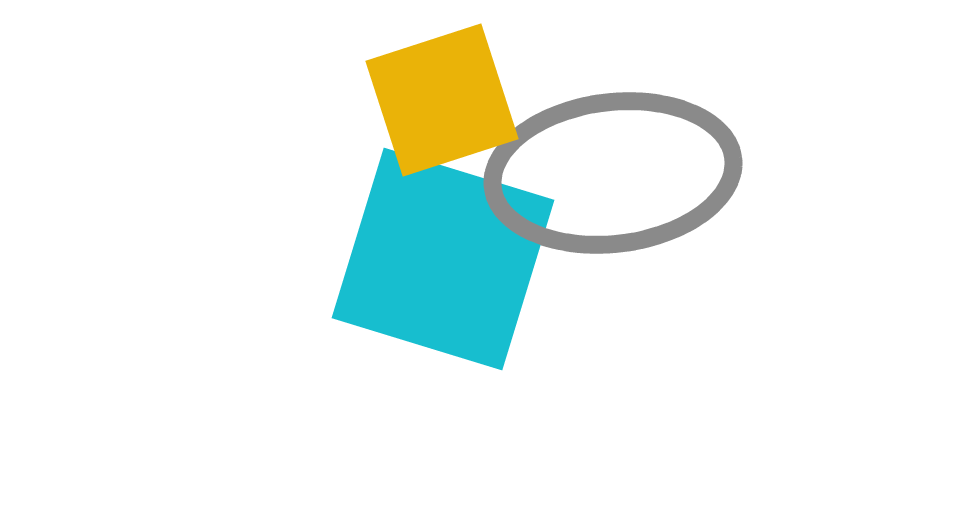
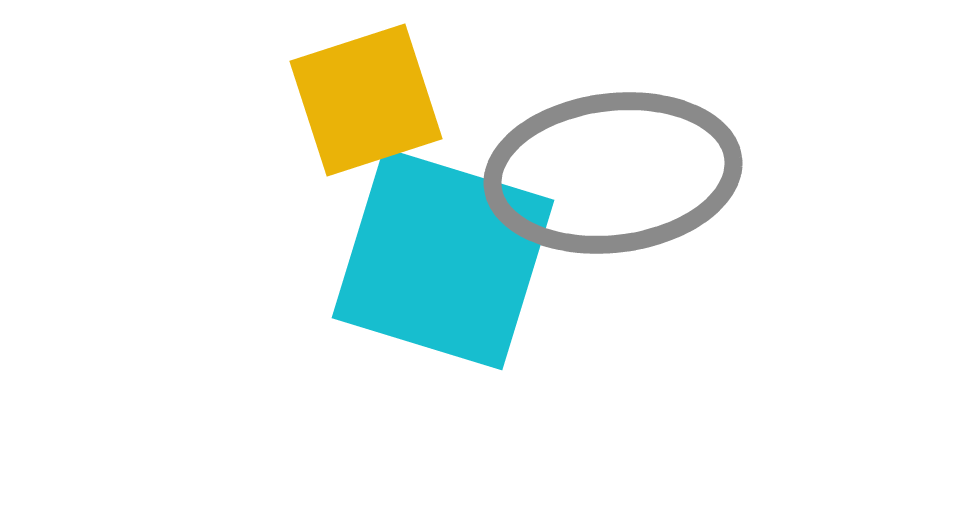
yellow square: moved 76 px left
